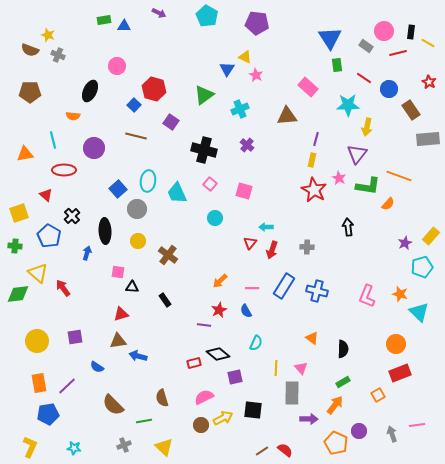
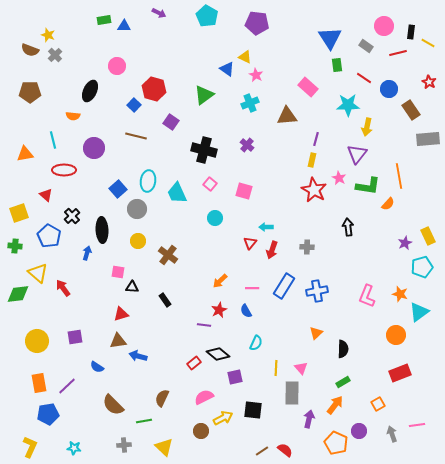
pink circle at (384, 31): moved 5 px up
gray cross at (58, 55): moved 3 px left; rotated 24 degrees clockwise
blue triangle at (227, 69): rotated 28 degrees counterclockwise
cyan cross at (240, 109): moved 10 px right, 6 px up
orange line at (399, 176): rotated 60 degrees clockwise
black ellipse at (105, 231): moved 3 px left, 1 px up
yellow rectangle at (431, 236): moved 3 px left; rotated 66 degrees counterclockwise
blue cross at (317, 291): rotated 25 degrees counterclockwise
cyan triangle at (419, 312): rotated 40 degrees clockwise
orange triangle at (312, 338): moved 4 px right, 5 px up; rotated 40 degrees clockwise
orange circle at (396, 344): moved 9 px up
red rectangle at (194, 363): rotated 24 degrees counterclockwise
orange square at (378, 395): moved 9 px down
brown semicircle at (162, 398): rotated 42 degrees clockwise
purple arrow at (309, 419): rotated 78 degrees counterclockwise
brown circle at (201, 425): moved 6 px down
gray cross at (124, 445): rotated 16 degrees clockwise
